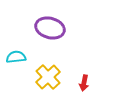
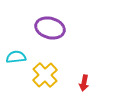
yellow cross: moved 3 px left, 2 px up
